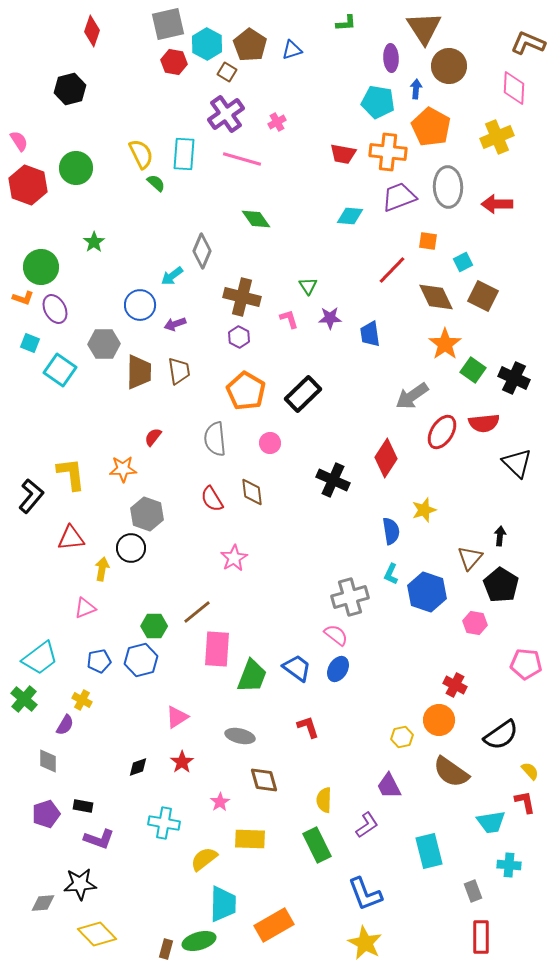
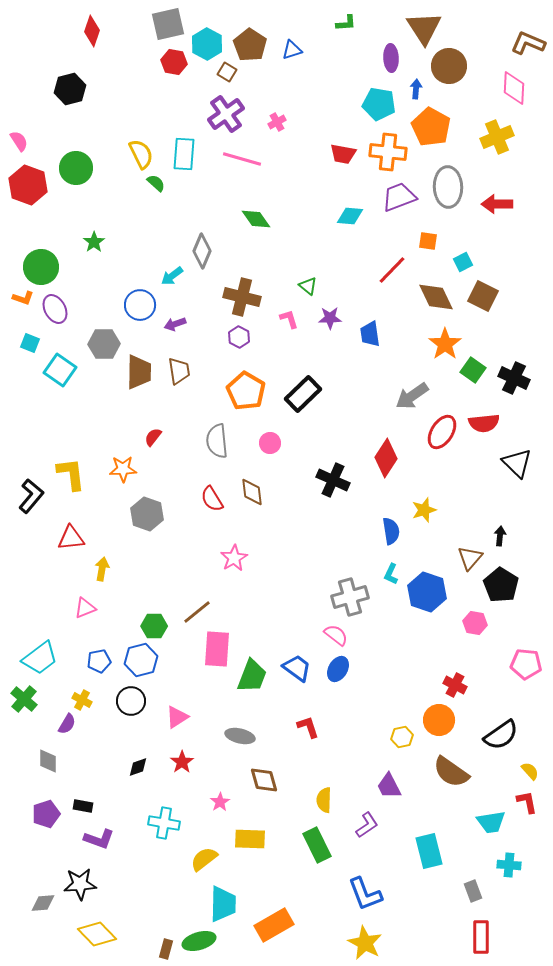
cyan pentagon at (378, 102): moved 1 px right, 2 px down
green triangle at (308, 286): rotated 18 degrees counterclockwise
gray semicircle at (215, 439): moved 2 px right, 2 px down
black circle at (131, 548): moved 153 px down
purple semicircle at (65, 725): moved 2 px right, 1 px up
red L-shape at (525, 802): moved 2 px right
